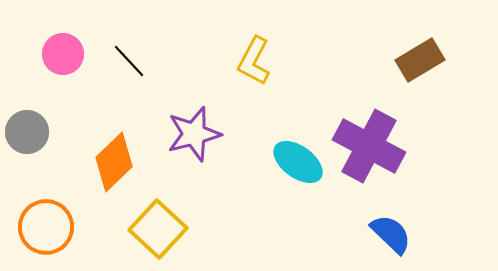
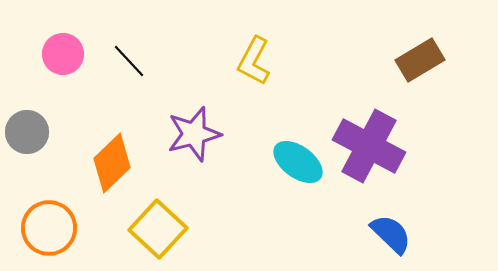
orange diamond: moved 2 px left, 1 px down
orange circle: moved 3 px right, 1 px down
